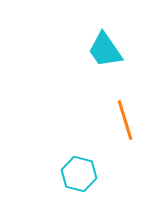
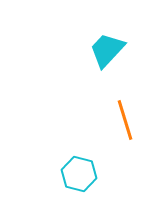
cyan trapezoid: moved 2 px right; rotated 78 degrees clockwise
